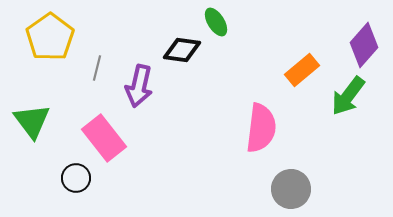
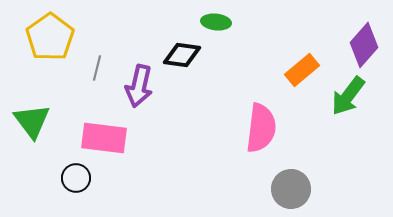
green ellipse: rotated 52 degrees counterclockwise
black diamond: moved 5 px down
pink rectangle: rotated 45 degrees counterclockwise
